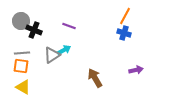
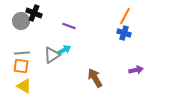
black cross: moved 17 px up
yellow triangle: moved 1 px right, 1 px up
